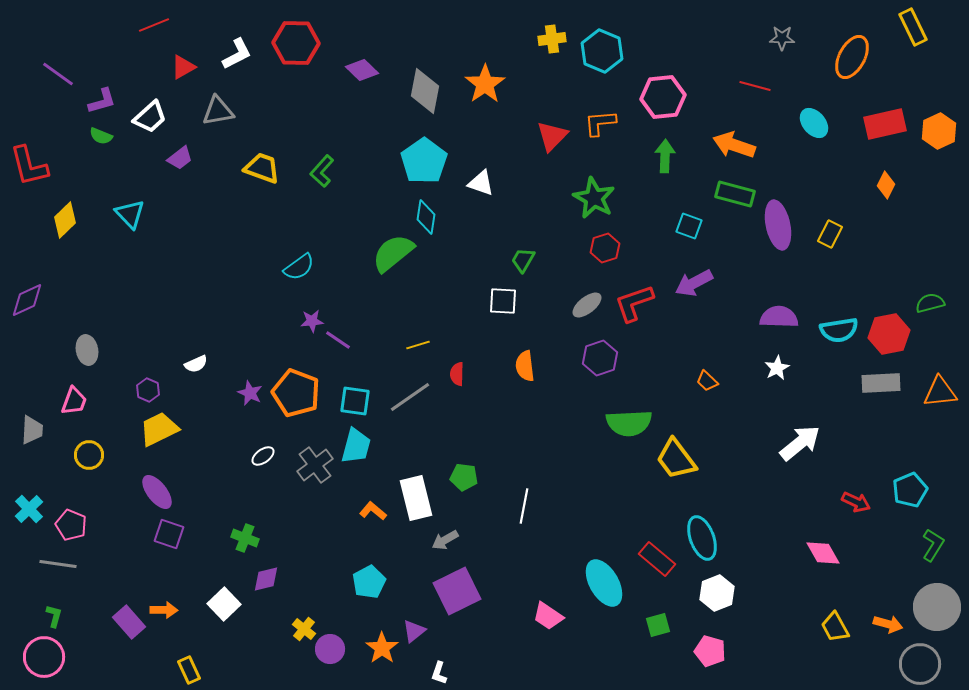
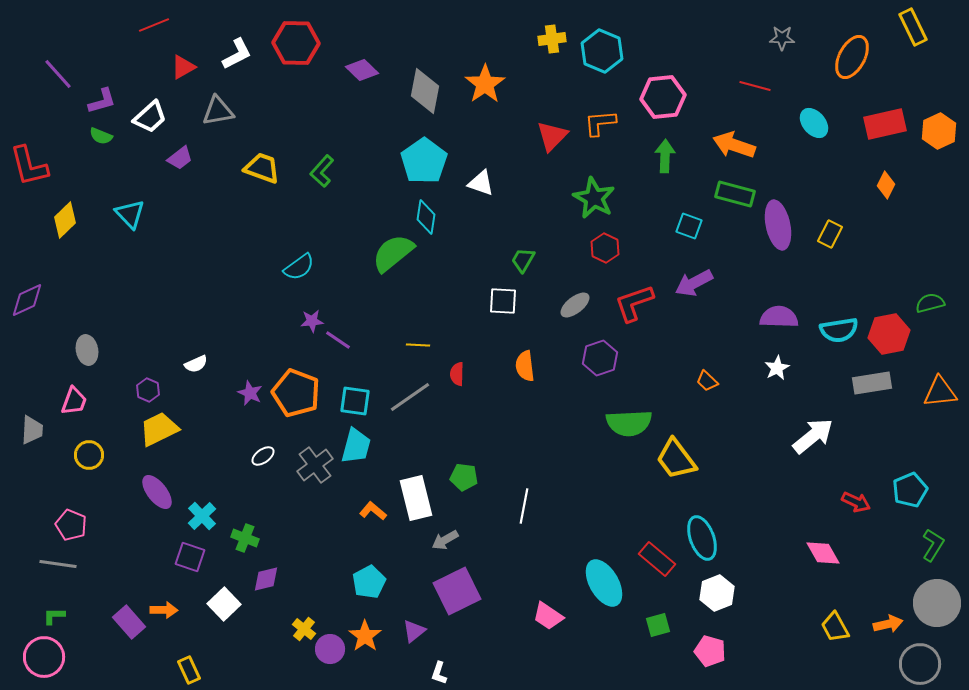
purple line at (58, 74): rotated 12 degrees clockwise
red hexagon at (605, 248): rotated 16 degrees counterclockwise
gray ellipse at (587, 305): moved 12 px left
yellow line at (418, 345): rotated 20 degrees clockwise
gray rectangle at (881, 383): moved 9 px left; rotated 6 degrees counterclockwise
white arrow at (800, 443): moved 13 px right, 7 px up
cyan cross at (29, 509): moved 173 px right, 7 px down
purple square at (169, 534): moved 21 px right, 23 px down
gray circle at (937, 607): moved 4 px up
green L-shape at (54, 616): rotated 105 degrees counterclockwise
orange arrow at (888, 624): rotated 28 degrees counterclockwise
orange star at (382, 648): moved 17 px left, 12 px up
